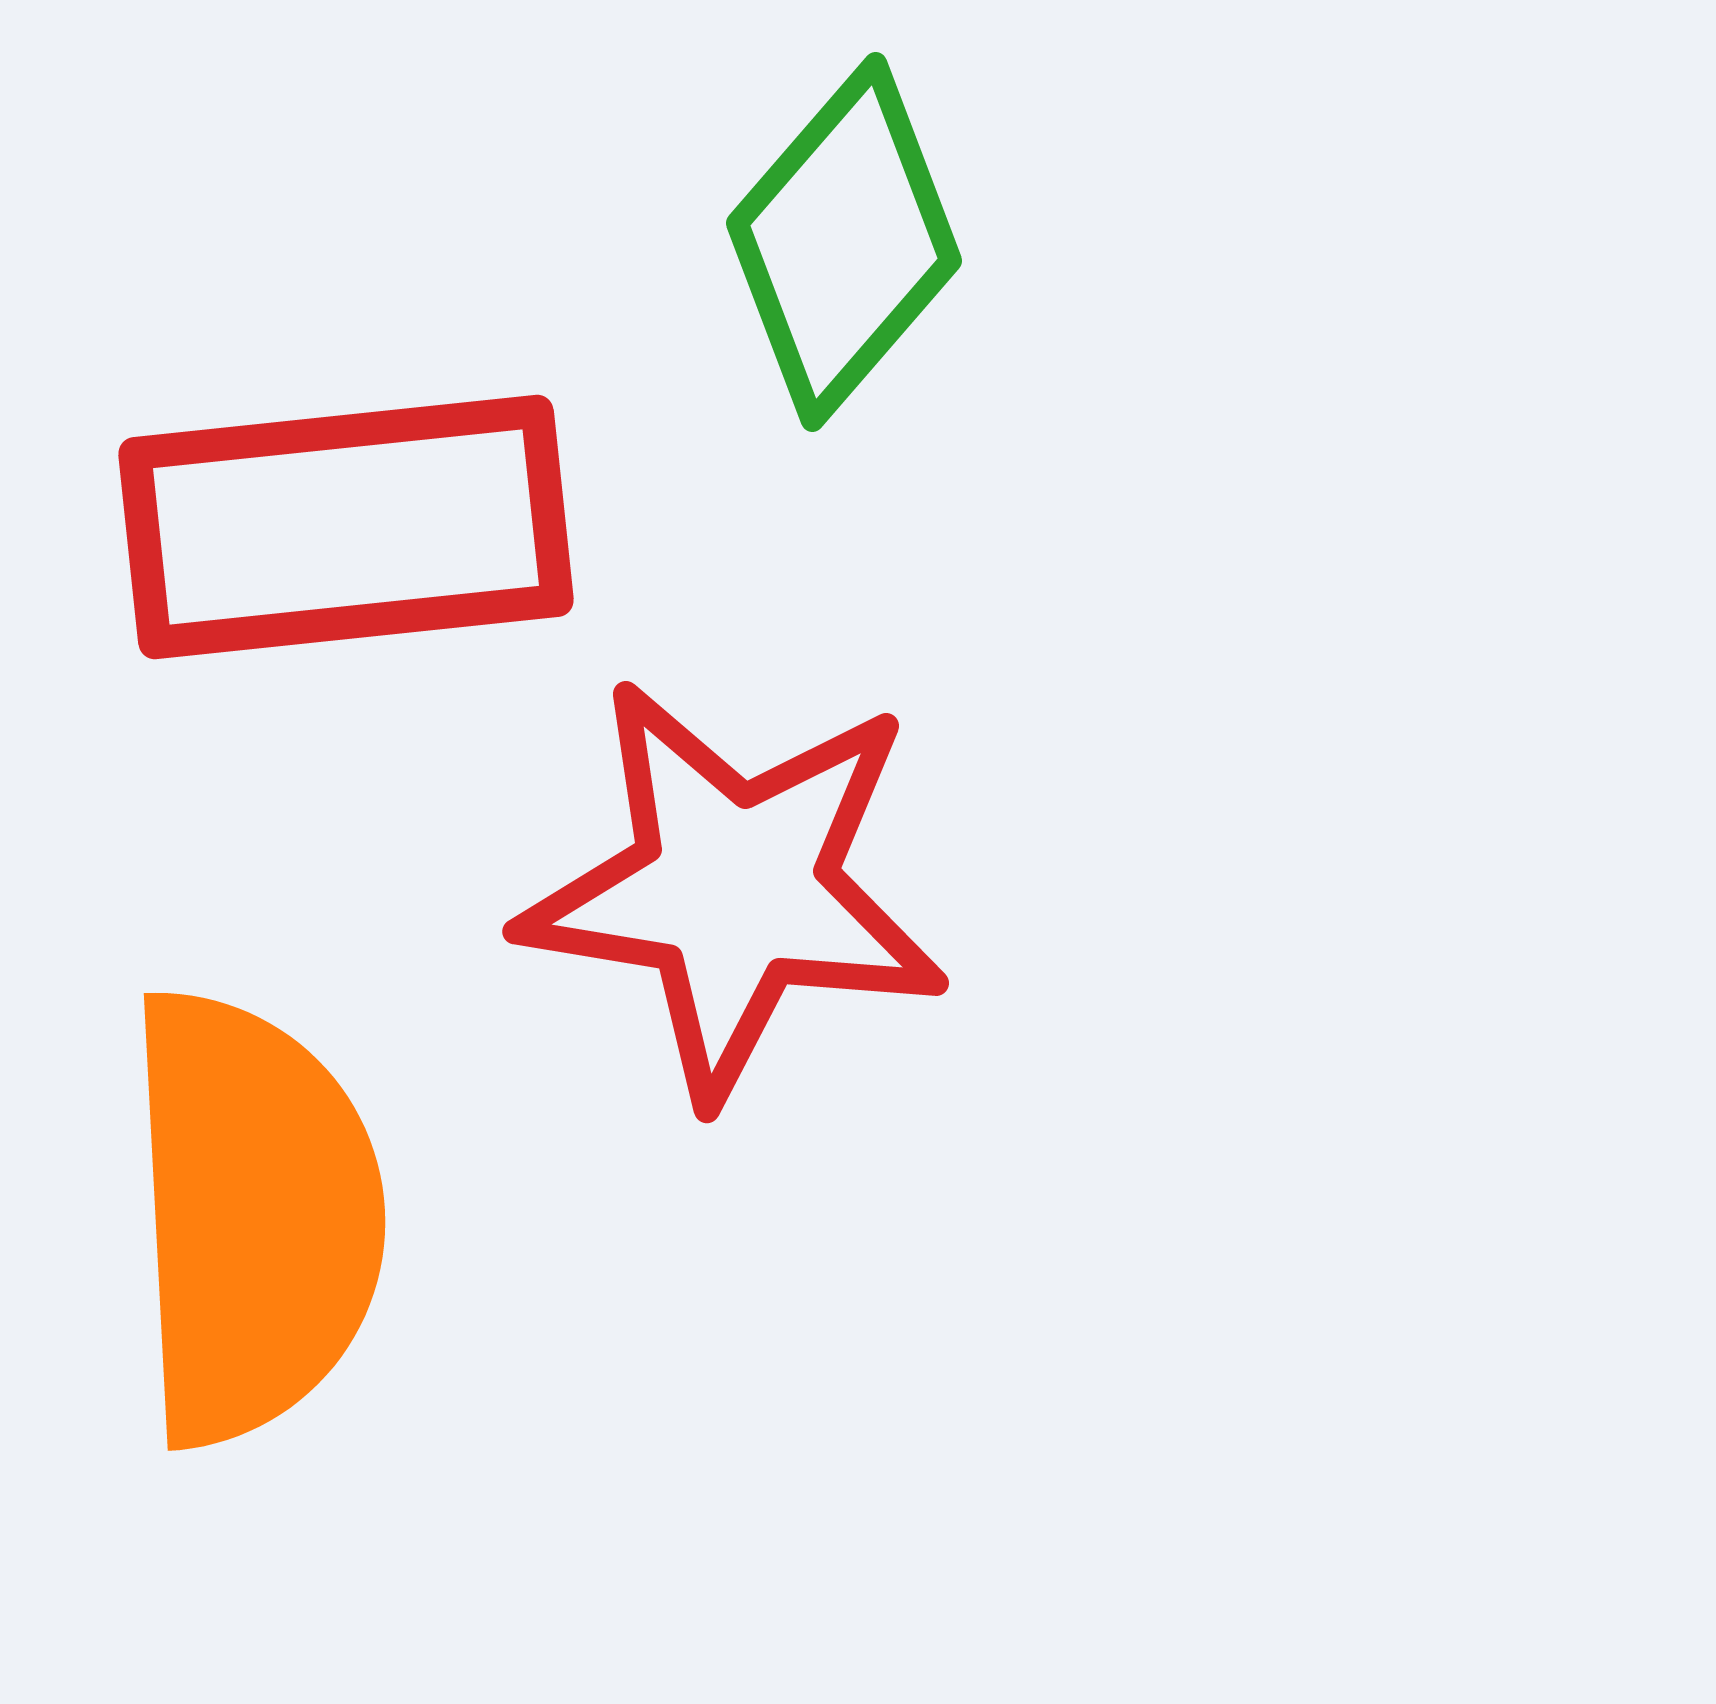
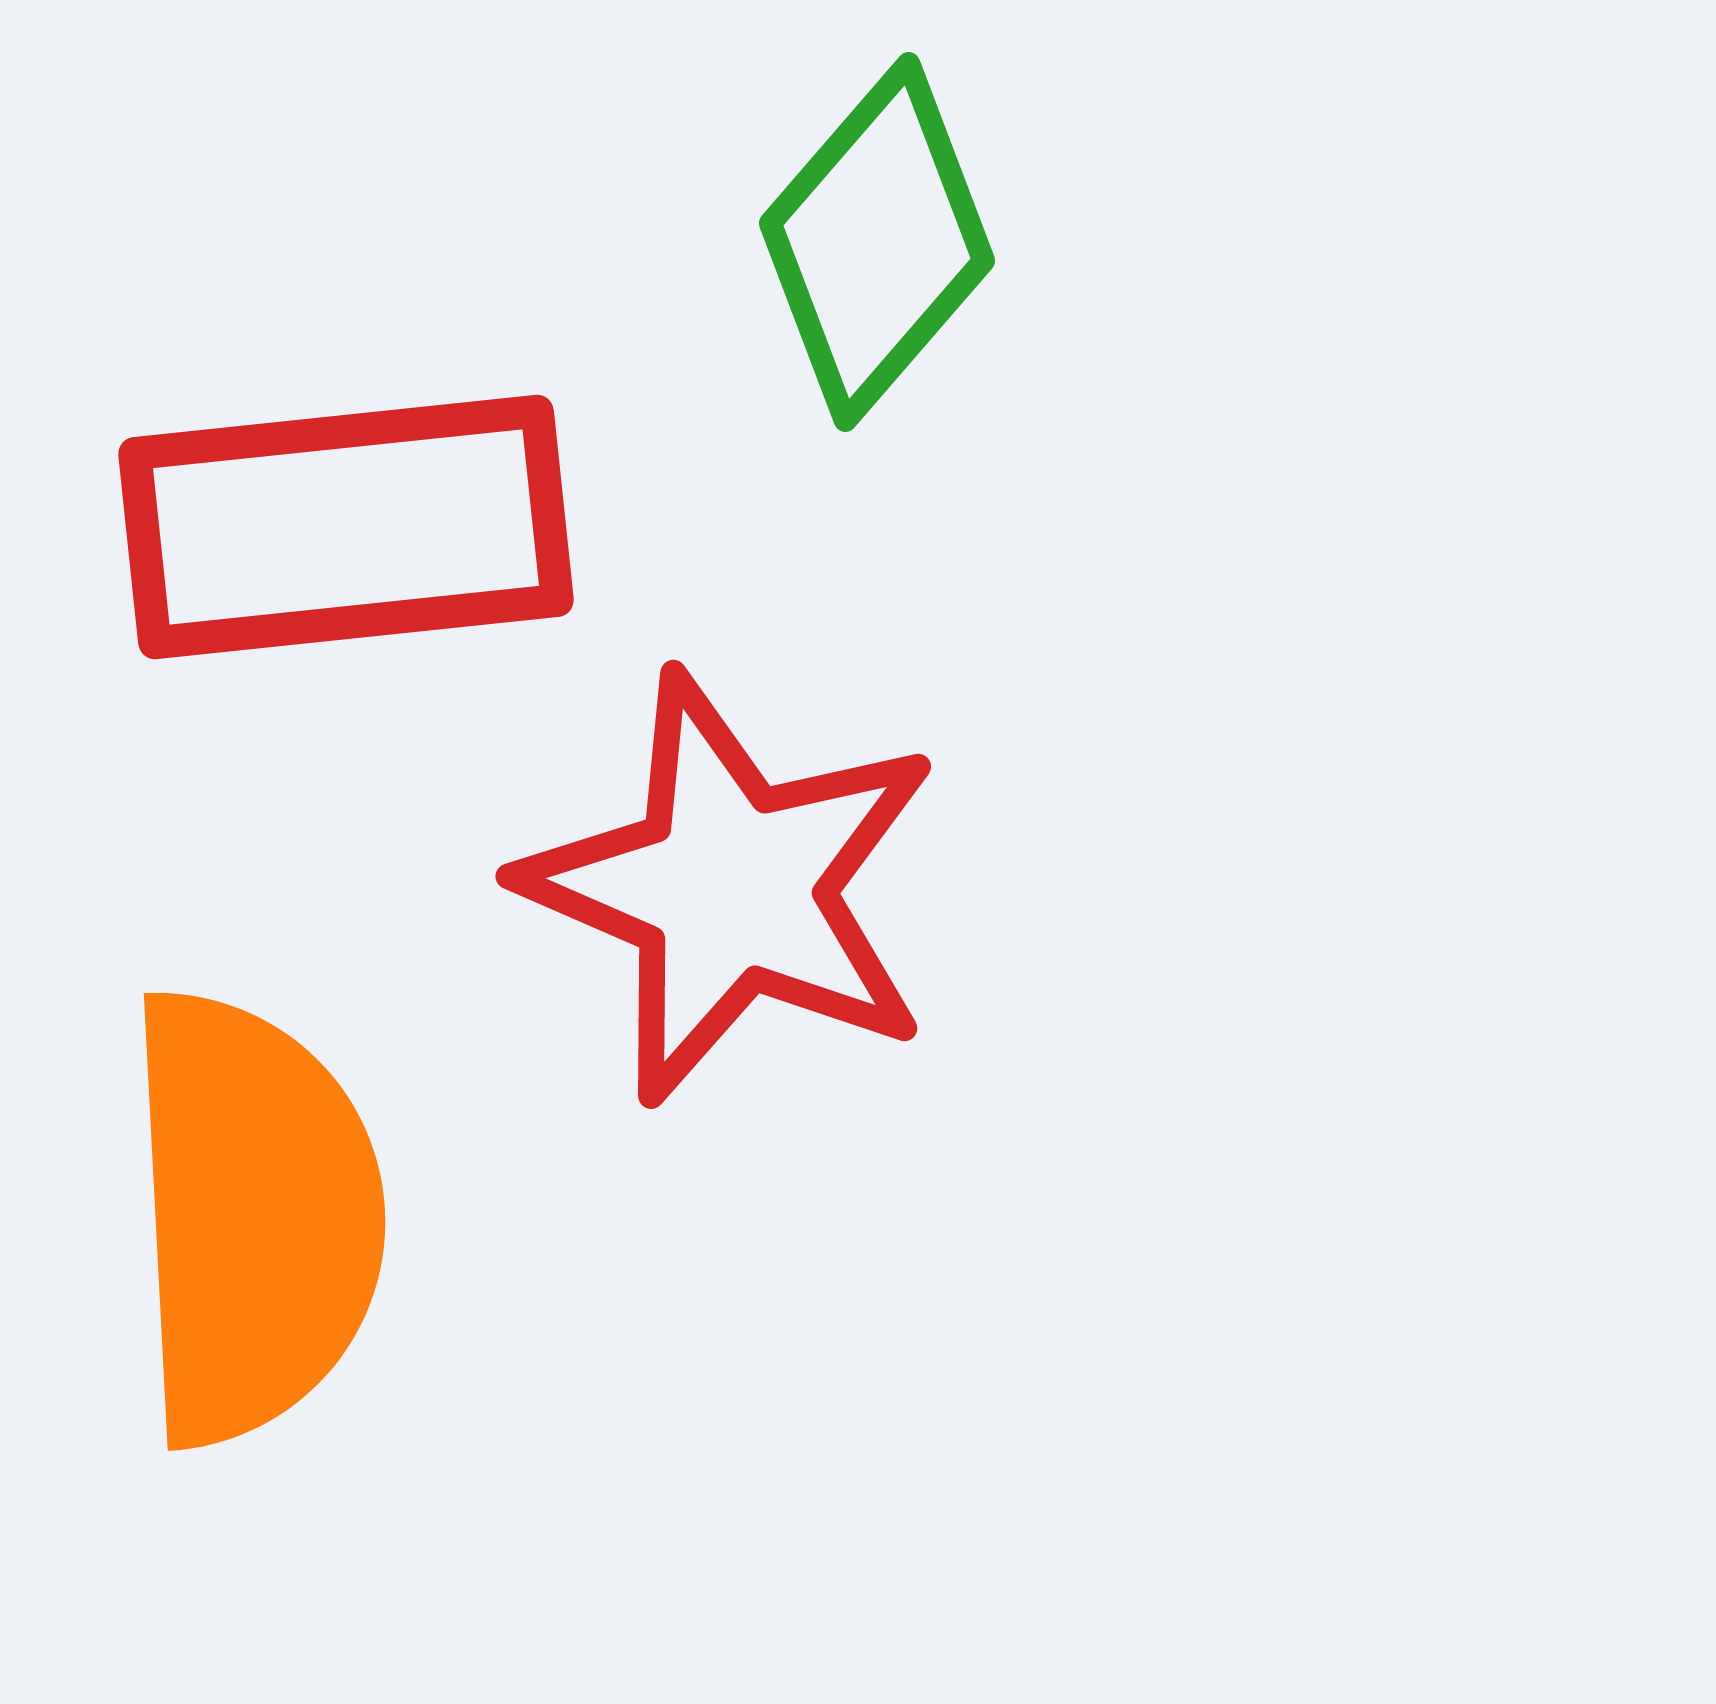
green diamond: moved 33 px right
red star: moved 3 px left, 1 px up; rotated 14 degrees clockwise
